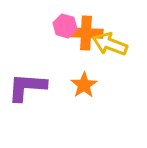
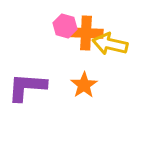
yellow arrow: rotated 8 degrees counterclockwise
